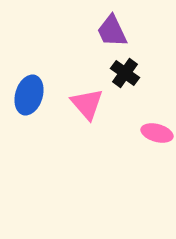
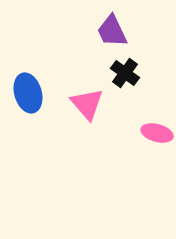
blue ellipse: moved 1 px left, 2 px up; rotated 33 degrees counterclockwise
